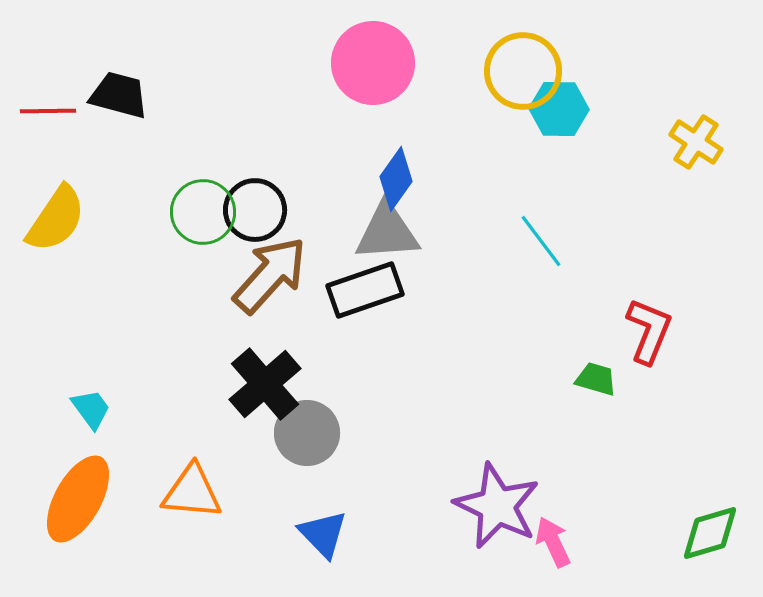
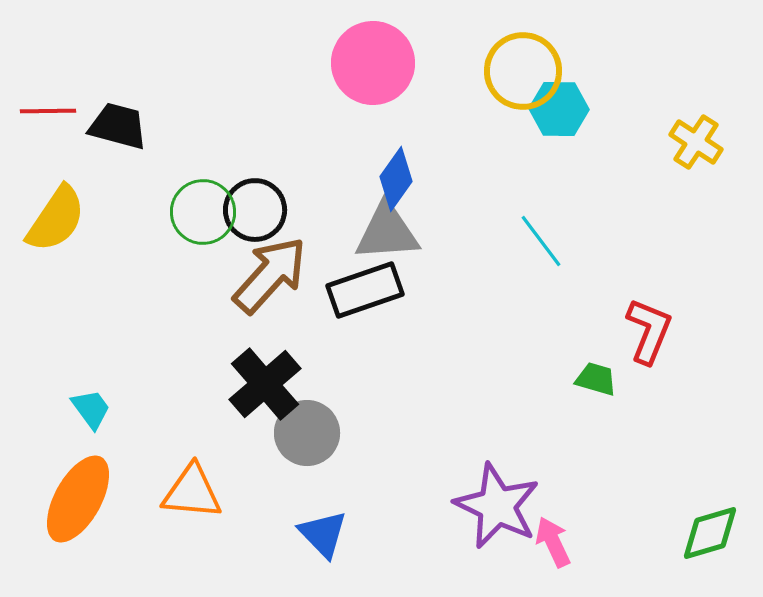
black trapezoid: moved 1 px left, 31 px down
